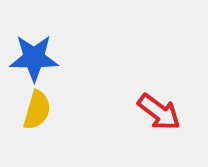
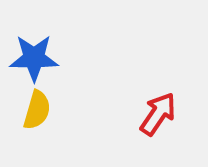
red arrow: moved 1 px left, 2 px down; rotated 93 degrees counterclockwise
